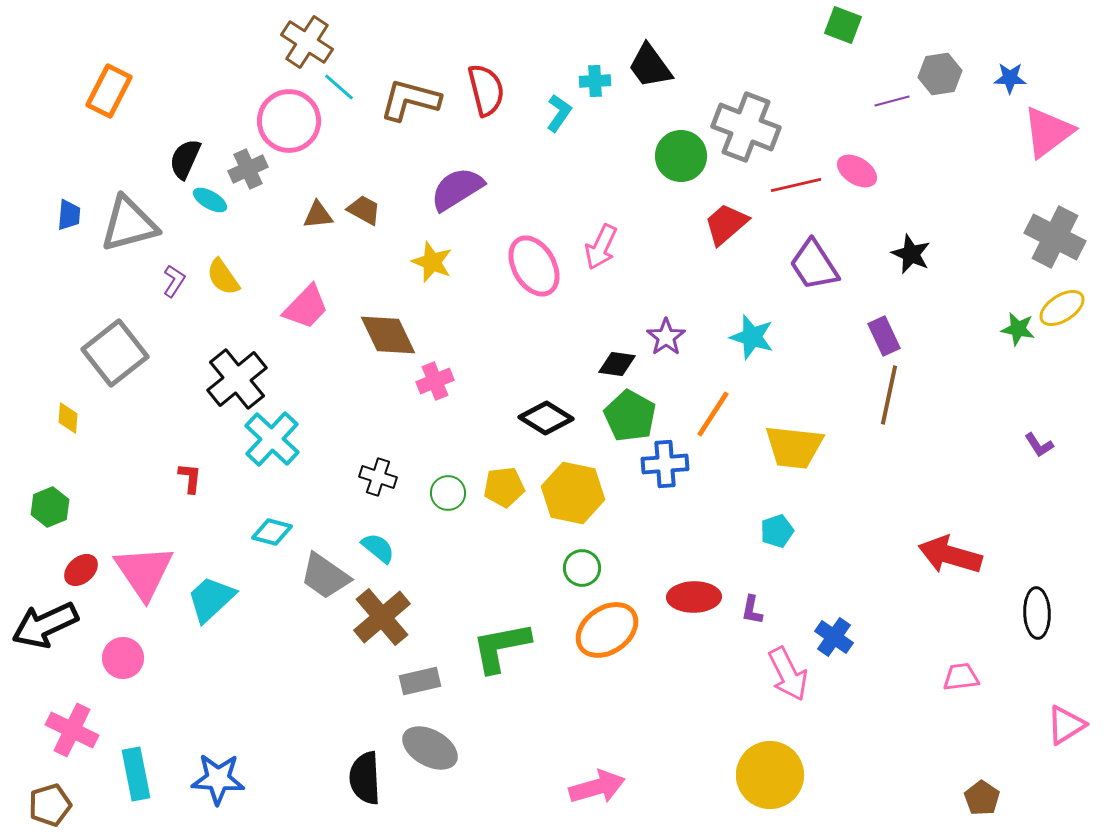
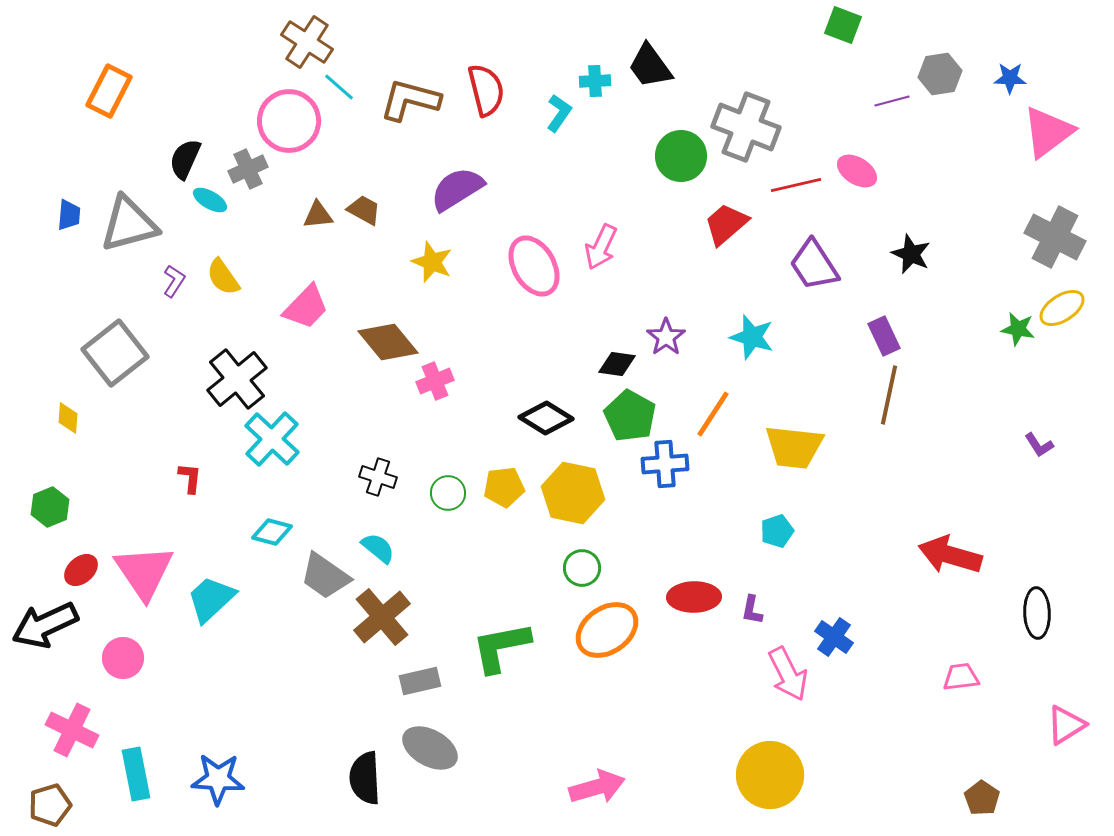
brown diamond at (388, 335): moved 7 px down; rotated 14 degrees counterclockwise
